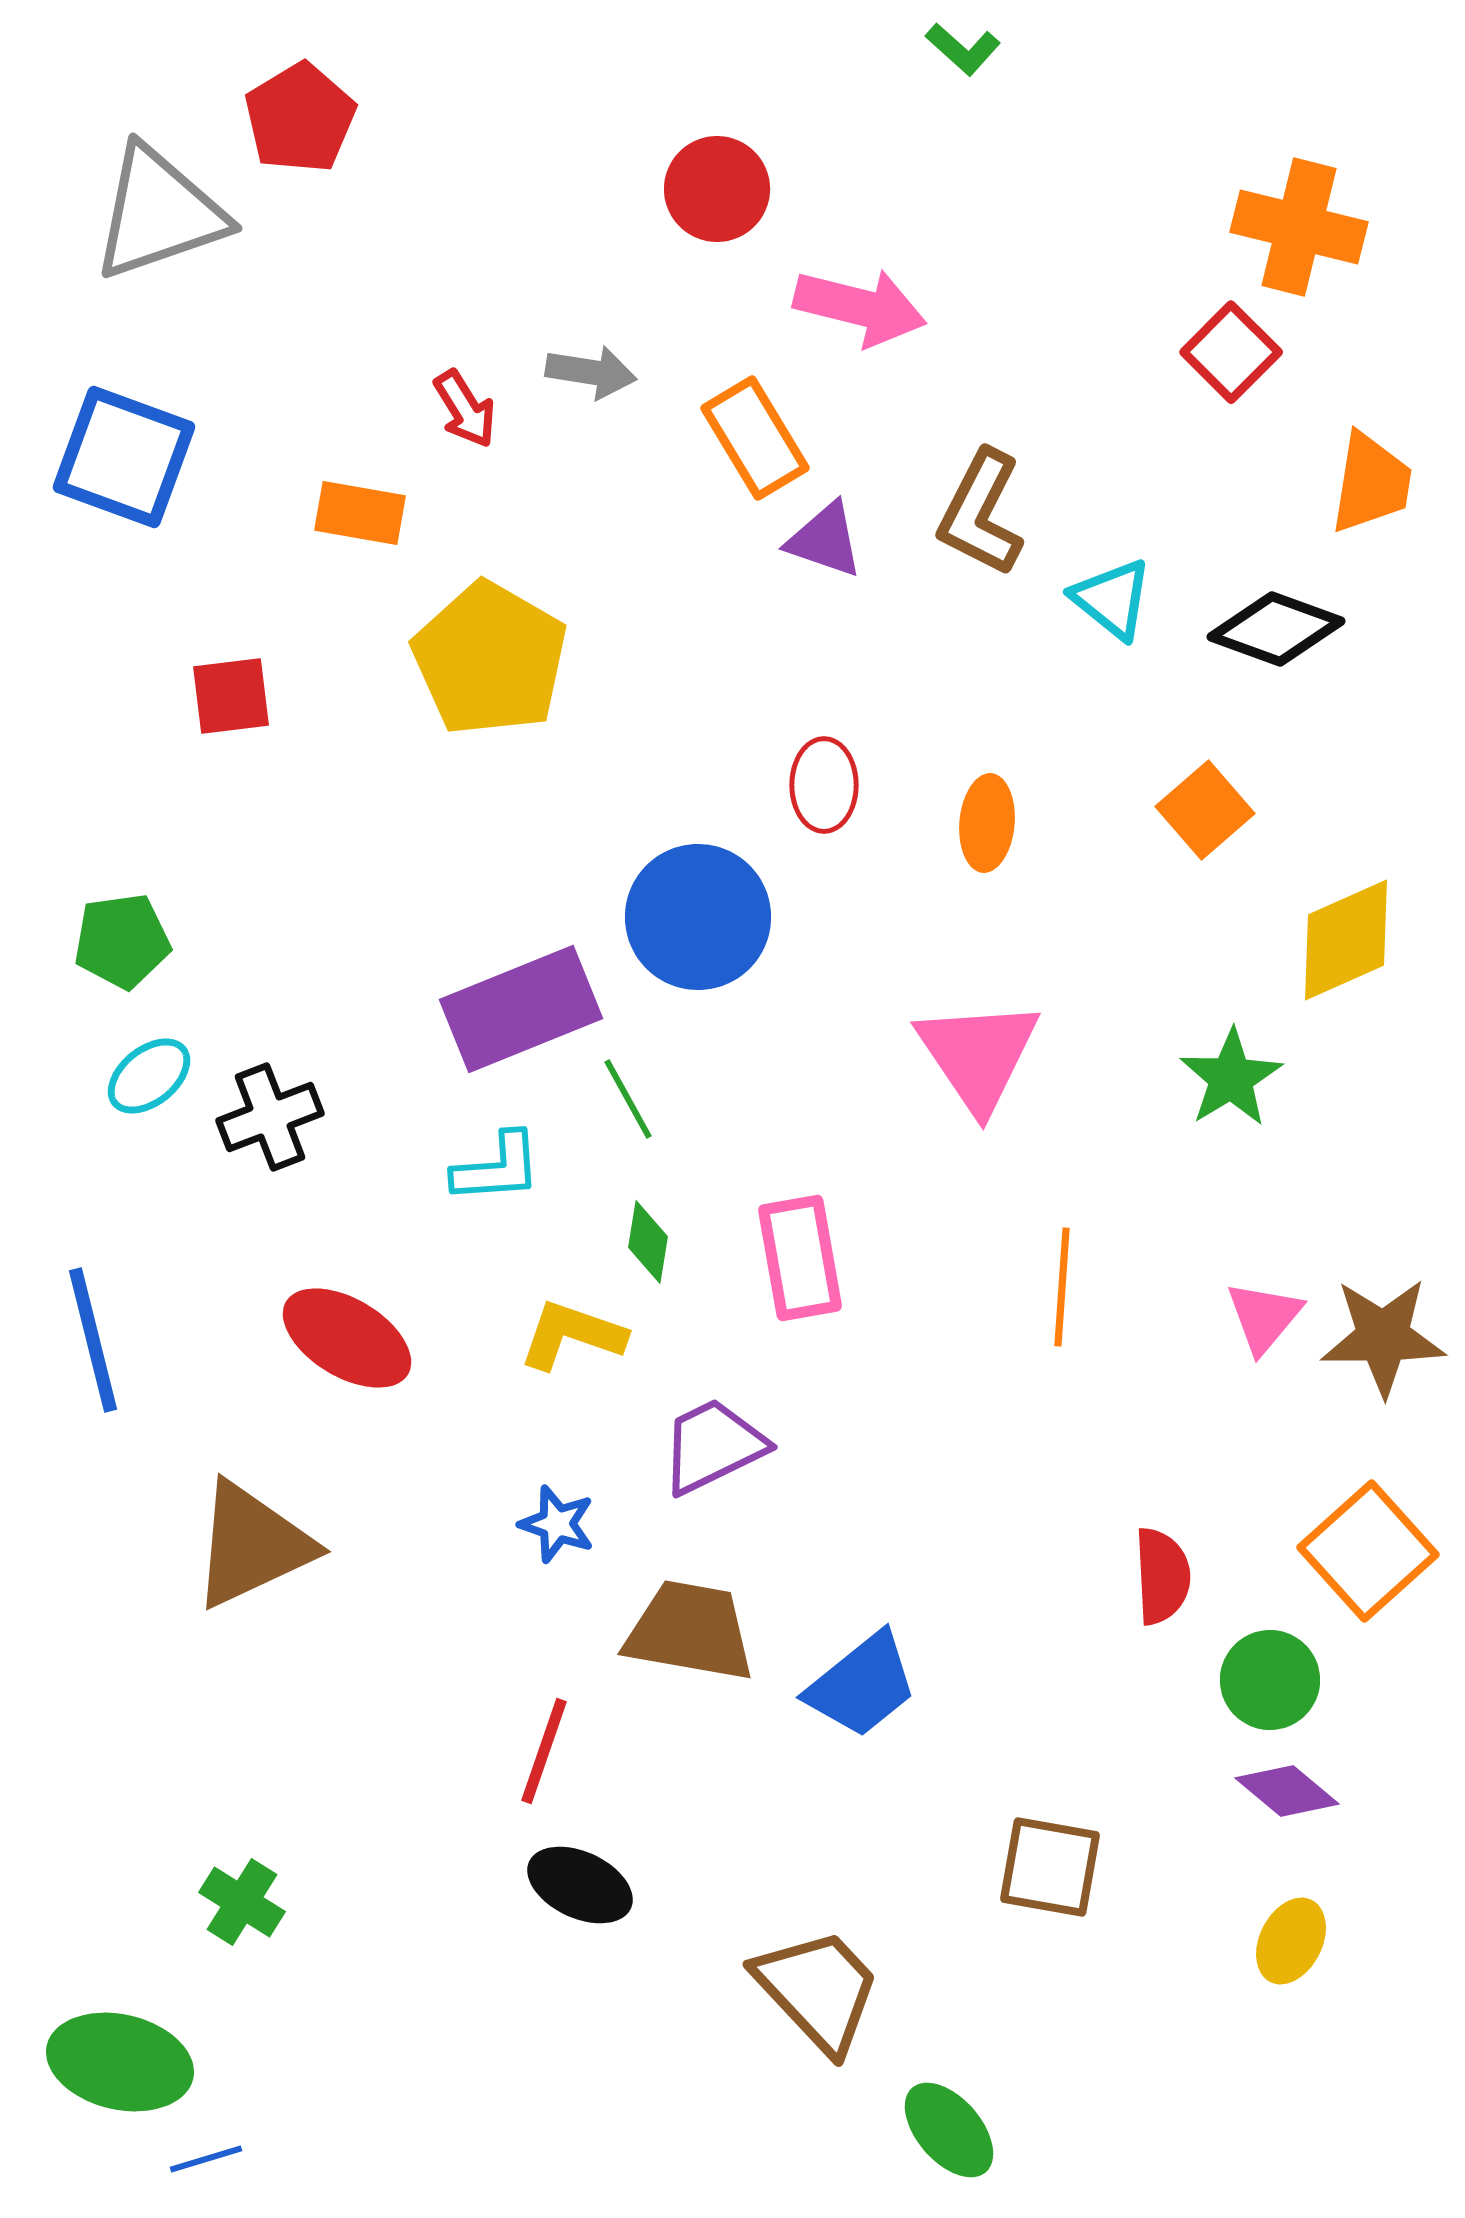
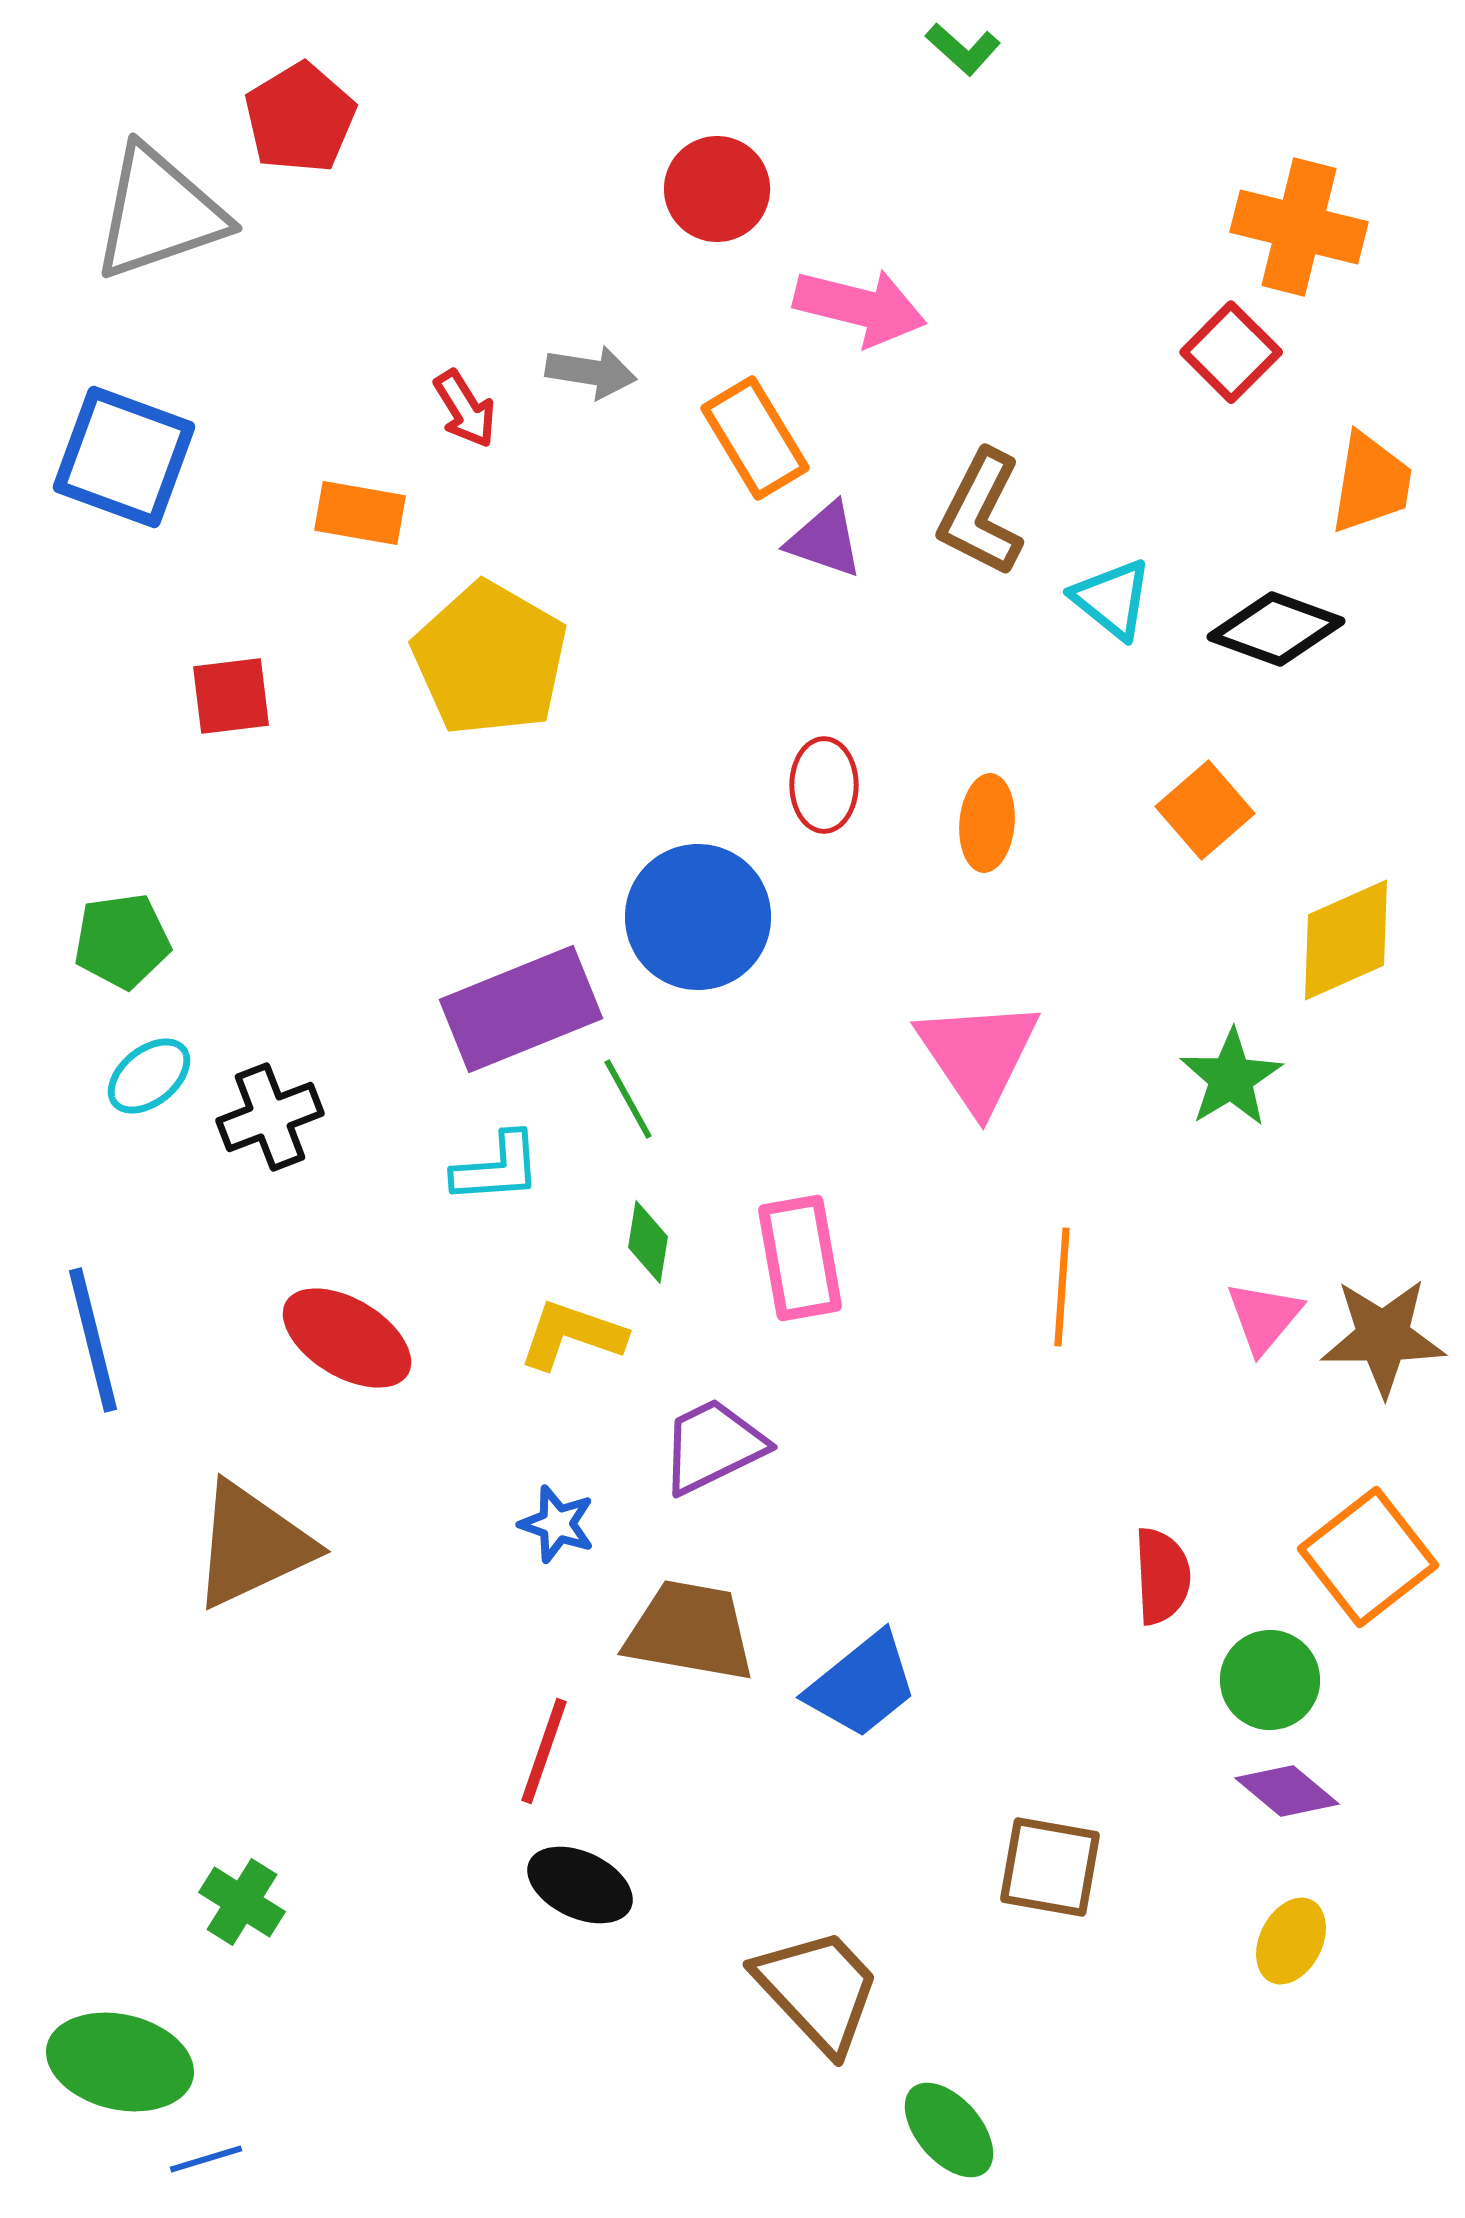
orange square at (1368, 1551): moved 6 px down; rotated 4 degrees clockwise
